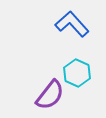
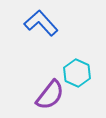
blue L-shape: moved 31 px left, 1 px up
